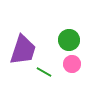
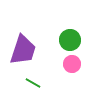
green circle: moved 1 px right
green line: moved 11 px left, 11 px down
